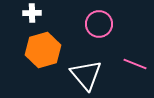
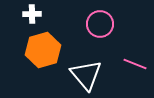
white cross: moved 1 px down
pink circle: moved 1 px right
